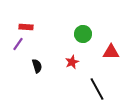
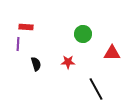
purple line: rotated 32 degrees counterclockwise
red triangle: moved 1 px right, 1 px down
red star: moved 4 px left; rotated 24 degrees clockwise
black semicircle: moved 1 px left, 2 px up
black line: moved 1 px left
